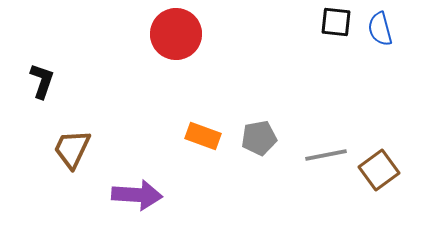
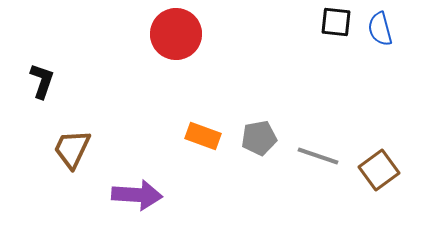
gray line: moved 8 px left, 1 px down; rotated 30 degrees clockwise
